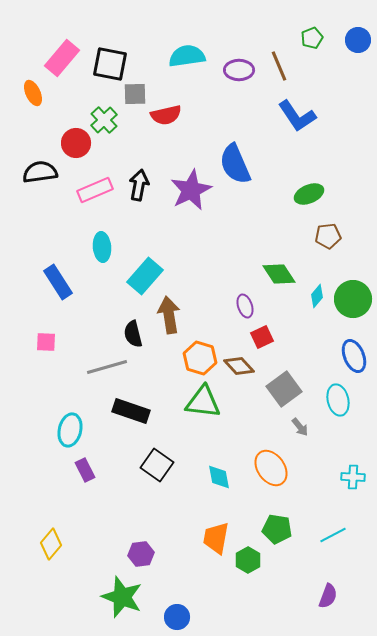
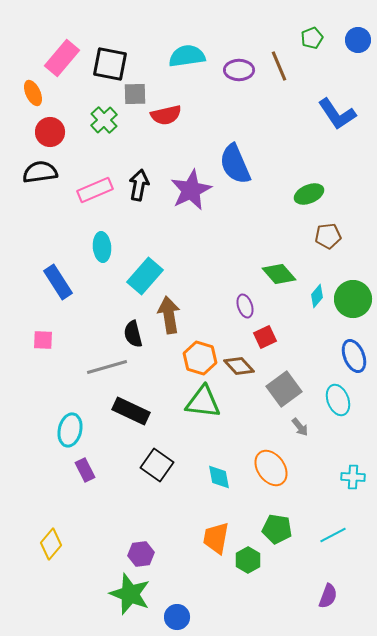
blue L-shape at (297, 116): moved 40 px right, 2 px up
red circle at (76, 143): moved 26 px left, 11 px up
green diamond at (279, 274): rotated 8 degrees counterclockwise
red square at (262, 337): moved 3 px right
pink square at (46, 342): moved 3 px left, 2 px up
cyan ellipse at (338, 400): rotated 8 degrees counterclockwise
black rectangle at (131, 411): rotated 6 degrees clockwise
green star at (122, 597): moved 8 px right, 3 px up
